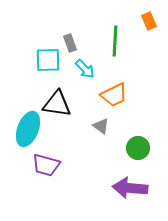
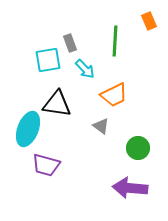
cyan square: rotated 8 degrees counterclockwise
